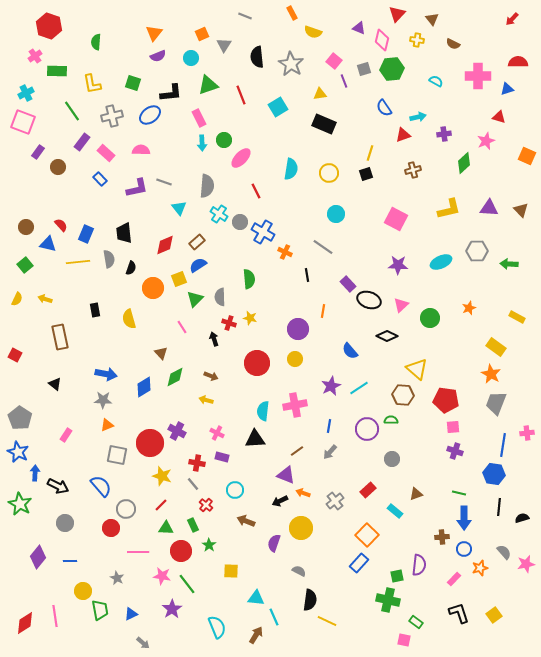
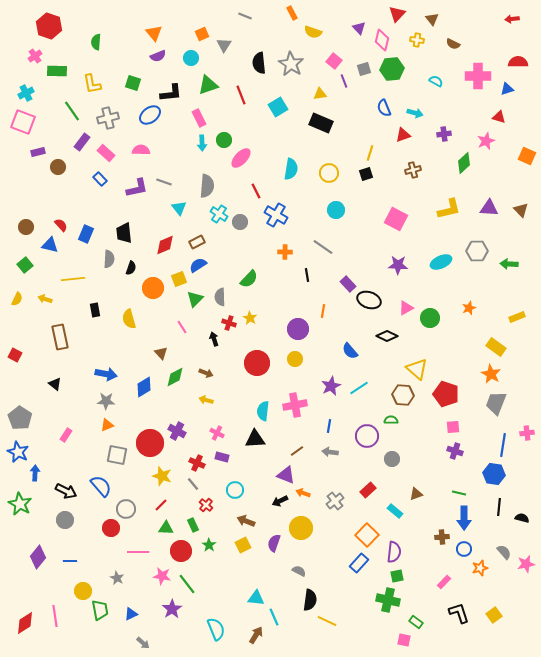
red arrow at (512, 19): rotated 40 degrees clockwise
purple triangle at (359, 28): rotated 24 degrees clockwise
orange triangle at (154, 33): rotated 18 degrees counterclockwise
black semicircle at (257, 57): moved 2 px right, 6 px down
blue semicircle at (384, 108): rotated 12 degrees clockwise
gray cross at (112, 116): moved 4 px left, 2 px down
cyan arrow at (418, 117): moved 3 px left, 4 px up; rotated 28 degrees clockwise
black rectangle at (324, 124): moved 3 px left, 1 px up
purple rectangle at (38, 152): rotated 40 degrees clockwise
cyan circle at (336, 214): moved 4 px up
blue cross at (263, 232): moved 13 px right, 17 px up
brown rectangle at (197, 242): rotated 14 degrees clockwise
blue triangle at (48, 244): moved 2 px right, 1 px down
orange cross at (285, 252): rotated 24 degrees counterclockwise
gray semicircle at (109, 259): rotated 12 degrees clockwise
yellow line at (78, 262): moved 5 px left, 17 px down
green semicircle at (249, 279): rotated 48 degrees clockwise
pink triangle at (401, 305): moved 5 px right, 3 px down; rotated 14 degrees clockwise
yellow rectangle at (517, 317): rotated 49 degrees counterclockwise
yellow star at (250, 318): rotated 16 degrees clockwise
brown arrow at (211, 376): moved 5 px left, 3 px up
gray star at (103, 400): moved 3 px right, 1 px down
red pentagon at (446, 400): moved 6 px up; rotated 10 degrees clockwise
purple circle at (367, 429): moved 7 px down
gray arrow at (330, 452): rotated 56 degrees clockwise
red cross at (197, 463): rotated 14 degrees clockwise
black arrow at (58, 486): moved 8 px right, 5 px down
black semicircle at (522, 518): rotated 32 degrees clockwise
gray circle at (65, 523): moved 3 px up
purple semicircle at (419, 565): moved 25 px left, 13 px up
yellow square at (231, 571): moved 12 px right, 26 px up; rotated 28 degrees counterclockwise
pink rectangle at (454, 579): moved 10 px left, 3 px down
cyan semicircle at (217, 627): moved 1 px left, 2 px down
